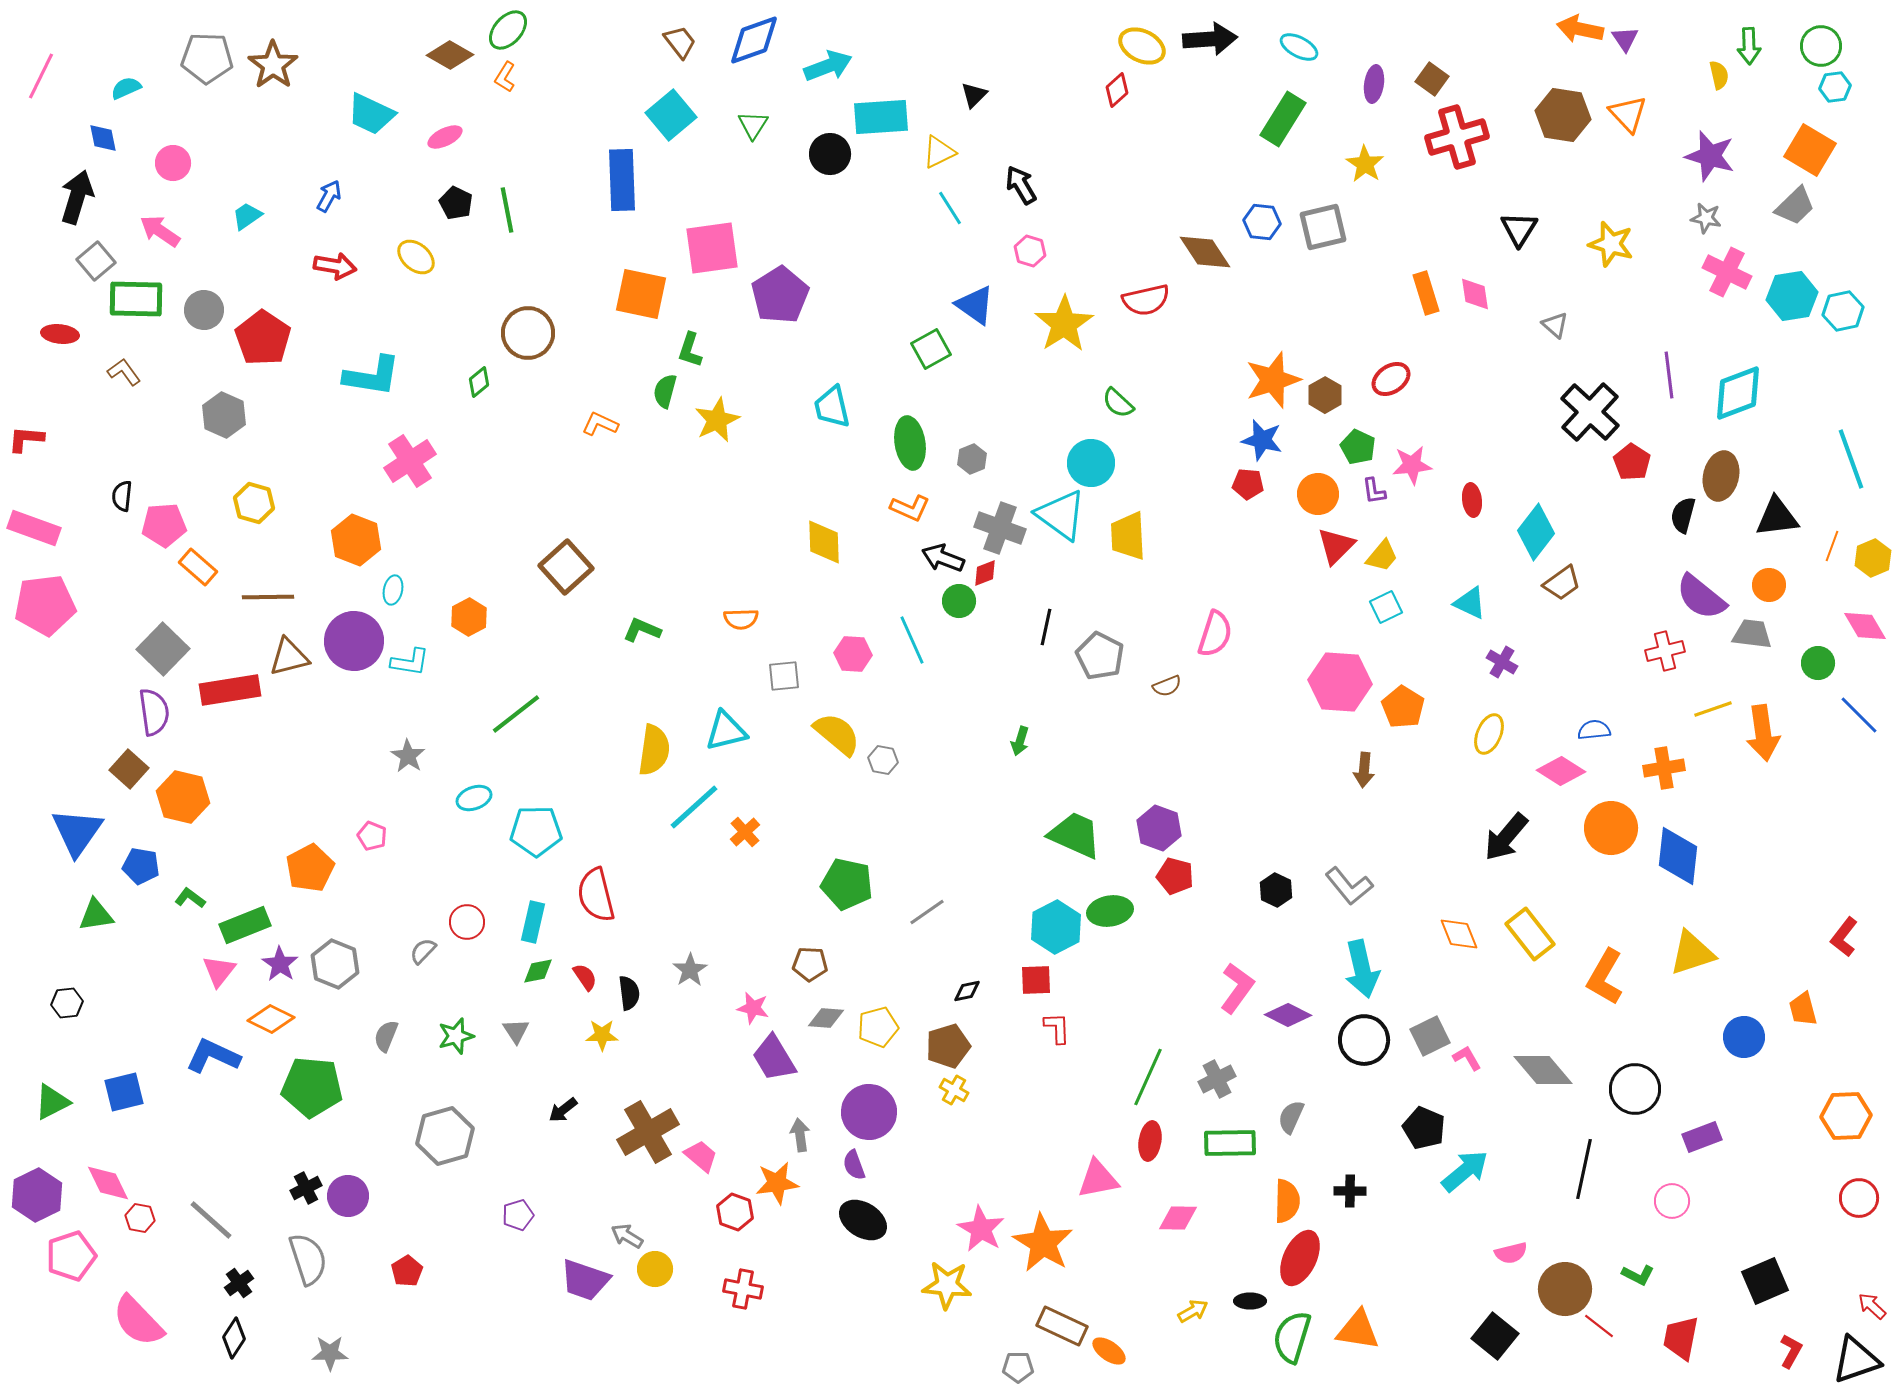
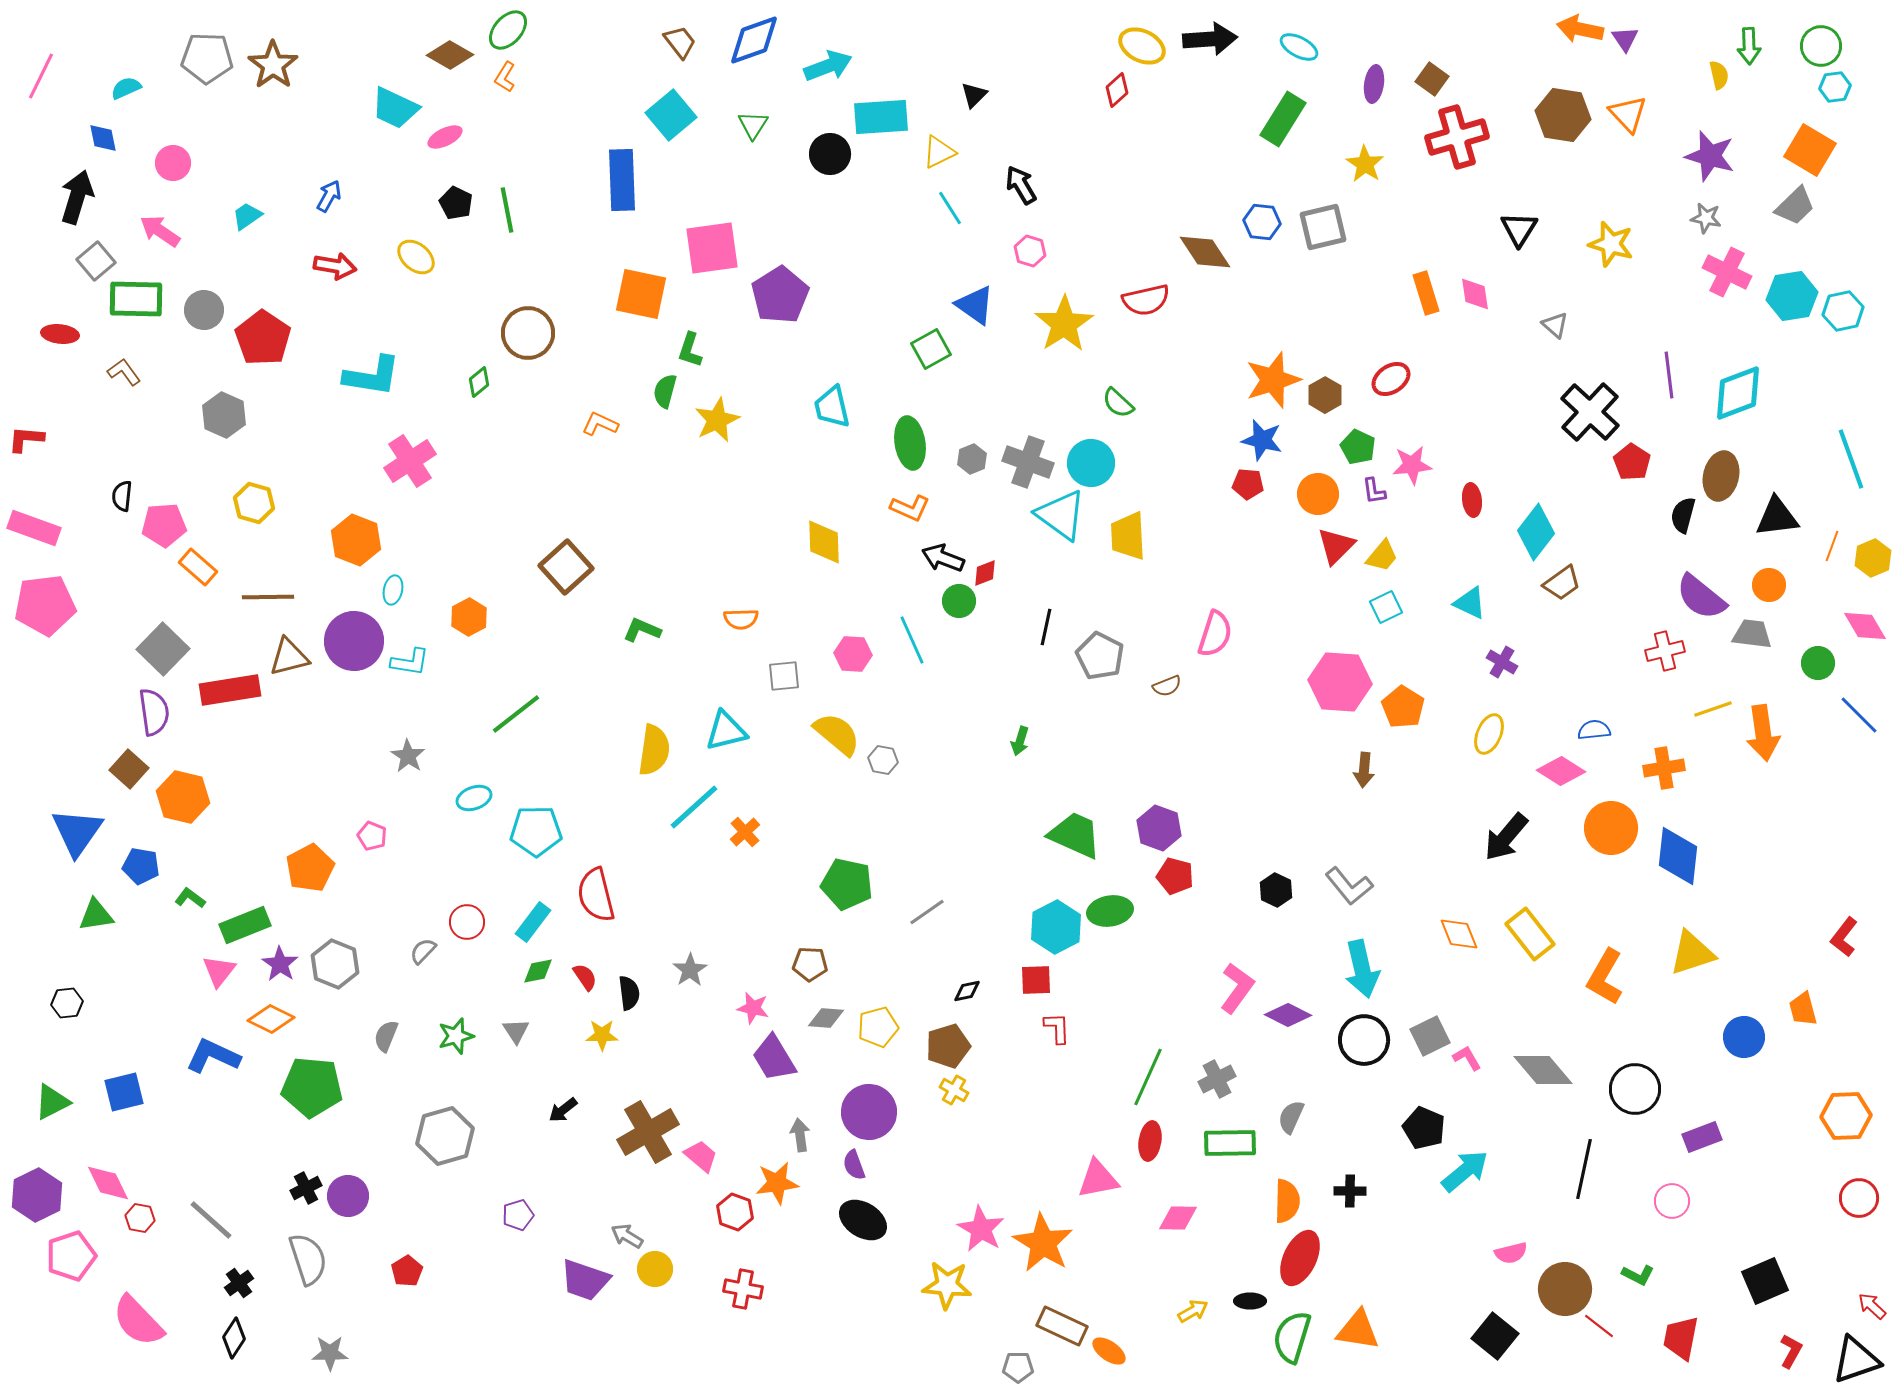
cyan trapezoid at (371, 114): moved 24 px right, 6 px up
gray cross at (1000, 528): moved 28 px right, 66 px up
cyan rectangle at (533, 922): rotated 24 degrees clockwise
